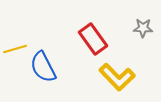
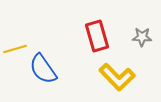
gray star: moved 1 px left, 9 px down
red rectangle: moved 4 px right, 3 px up; rotated 20 degrees clockwise
blue semicircle: moved 2 px down; rotated 8 degrees counterclockwise
